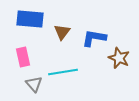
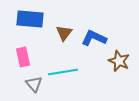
brown triangle: moved 2 px right, 1 px down
blue L-shape: rotated 15 degrees clockwise
brown star: moved 3 px down
